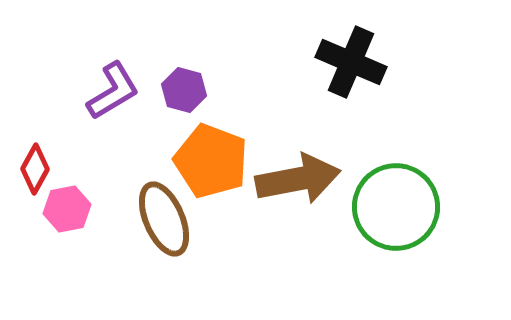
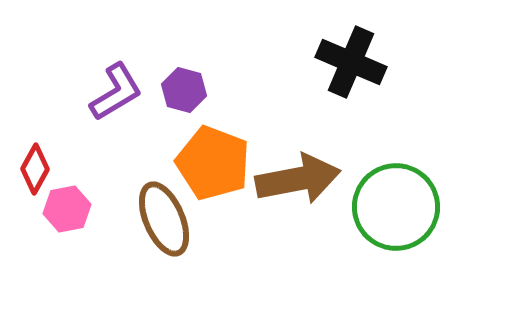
purple L-shape: moved 3 px right, 1 px down
orange pentagon: moved 2 px right, 2 px down
